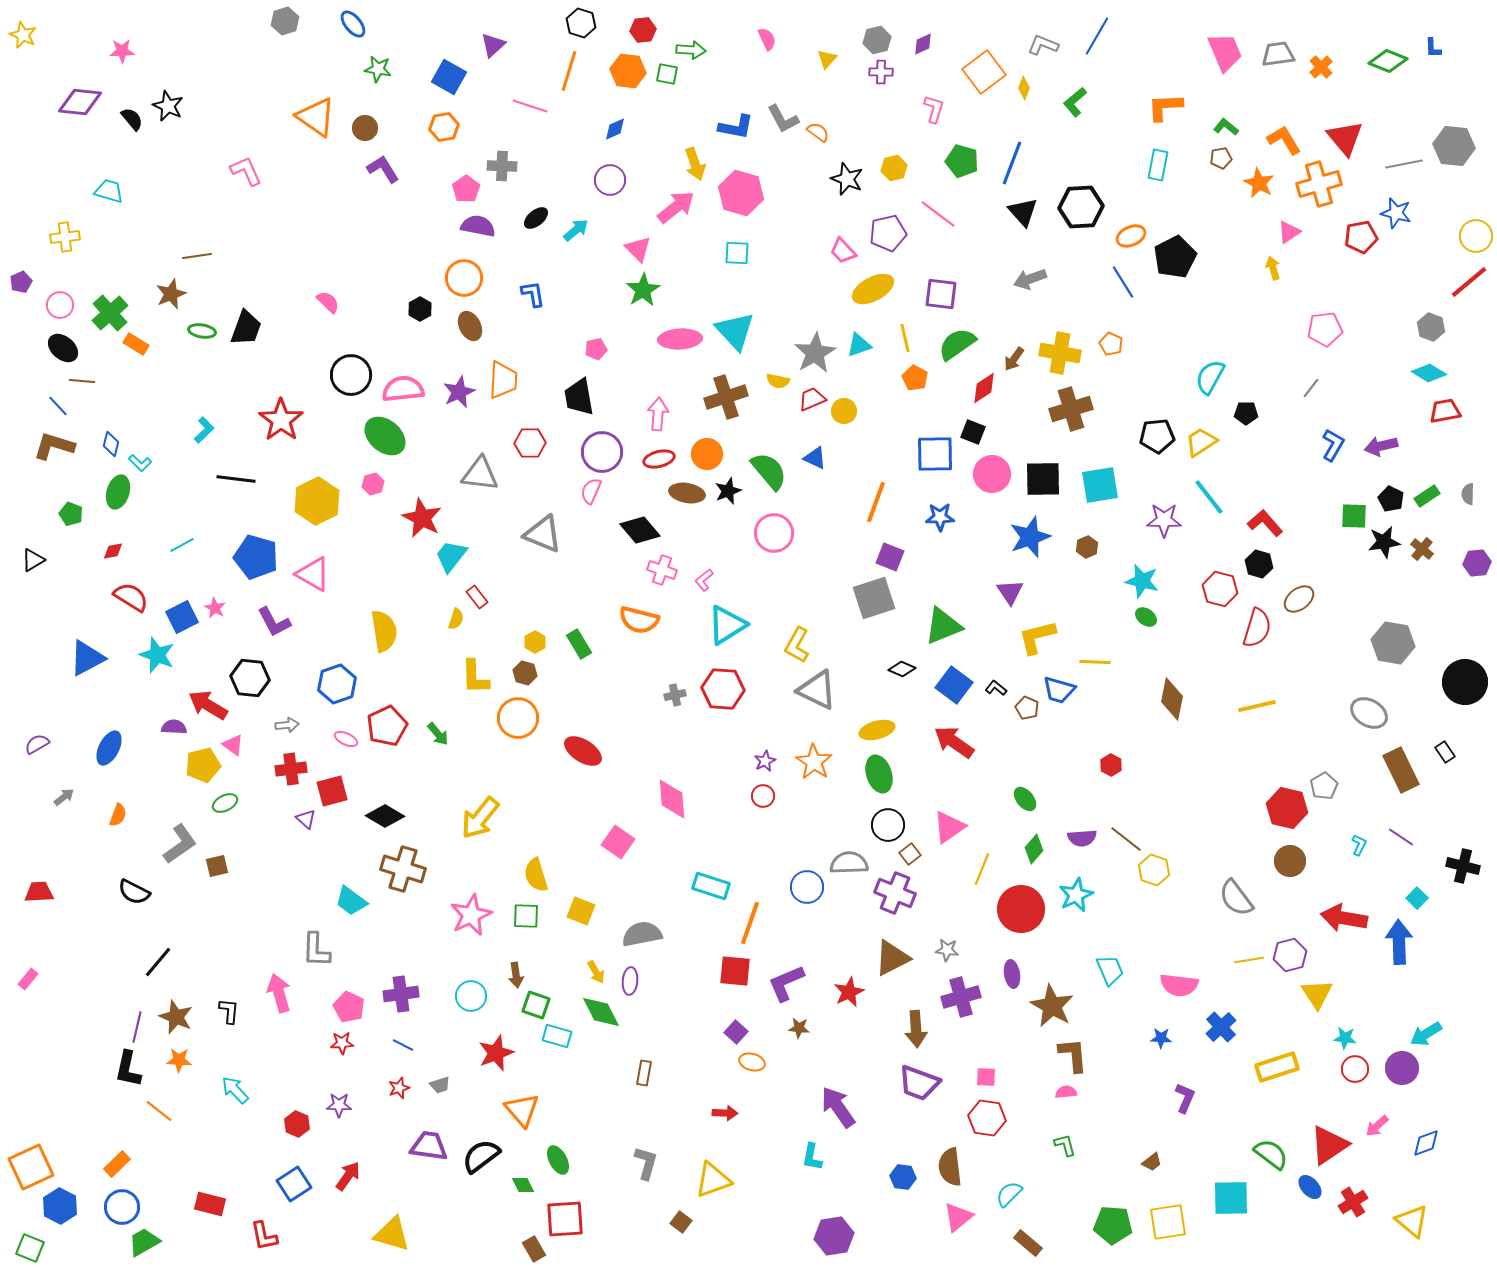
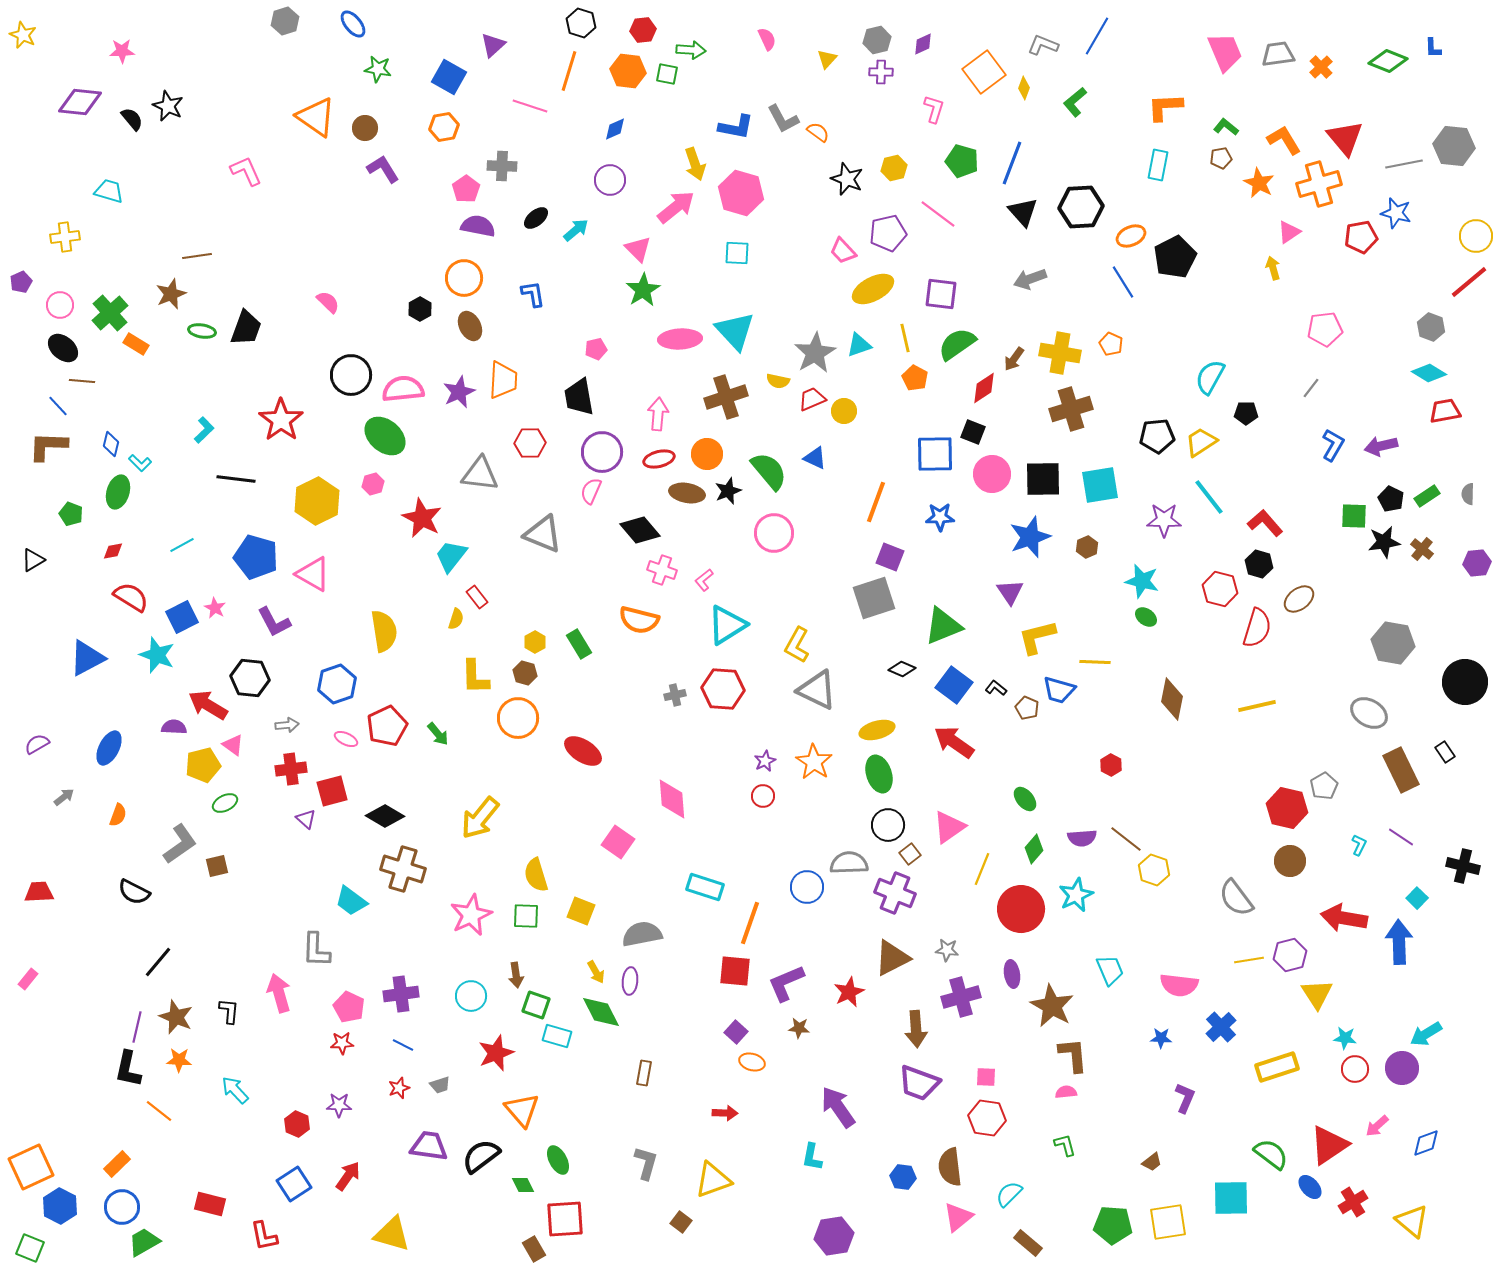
brown L-shape at (54, 446): moved 6 px left; rotated 15 degrees counterclockwise
cyan rectangle at (711, 886): moved 6 px left, 1 px down
